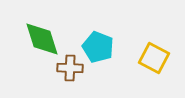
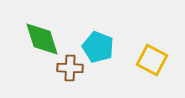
yellow square: moved 2 px left, 2 px down
